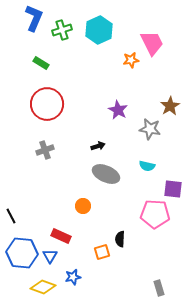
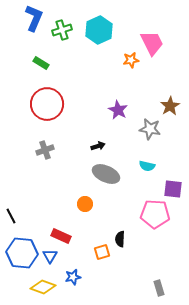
orange circle: moved 2 px right, 2 px up
